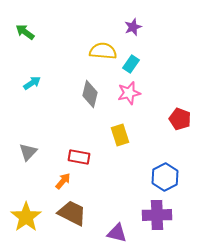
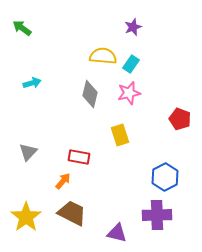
green arrow: moved 3 px left, 4 px up
yellow semicircle: moved 5 px down
cyan arrow: rotated 18 degrees clockwise
